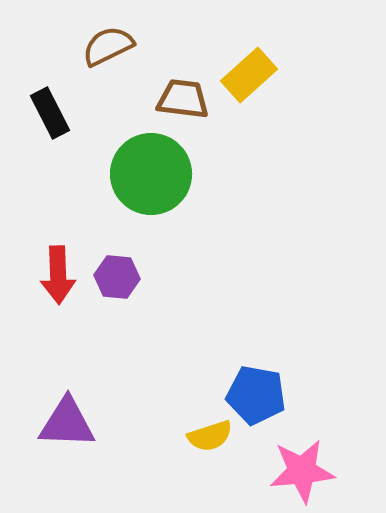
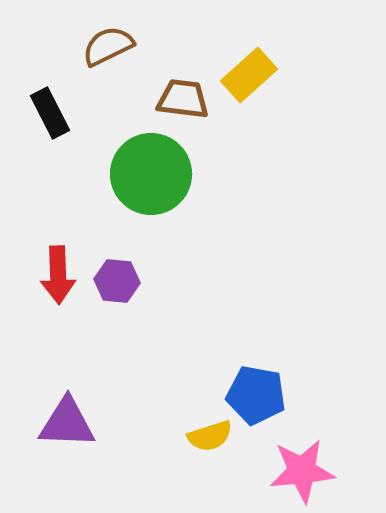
purple hexagon: moved 4 px down
